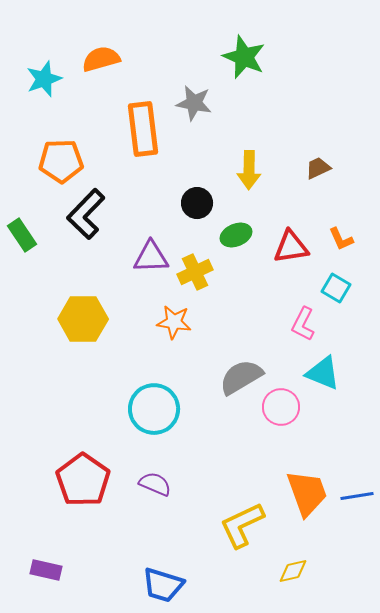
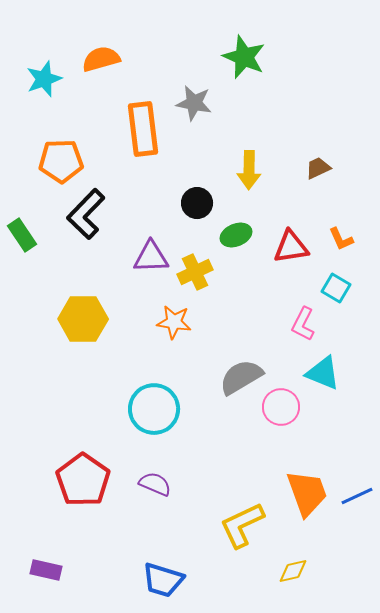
blue line: rotated 16 degrees counterclockwise
blue trapezoid: moved 5 px up
